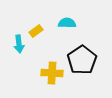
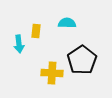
yellow rectangle: rotated 48 degrees counterclockwise
